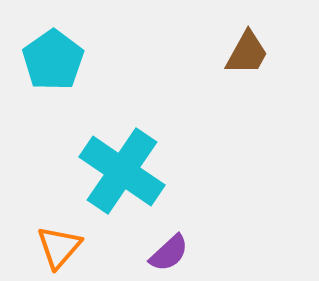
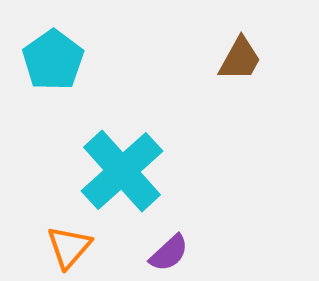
brown trapezoid: moved 7 px left, 6 px down
cyan cross: rotated 14 degrees clockwise
orange triangle: moved 10 px right
